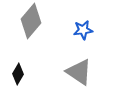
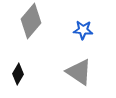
blue star: rotated 12 degrees clockwise
